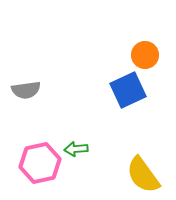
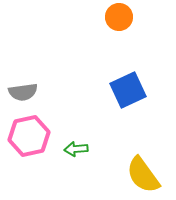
orange circle: moved 26 px left, 38 px up
gray semicircle: moved 3 px left, 2 px down
pink hexagon: moved 11 px left, 27 px up
